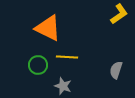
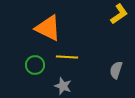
green circle: moved 3 px left
